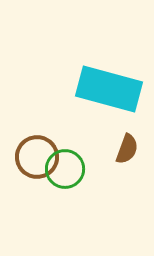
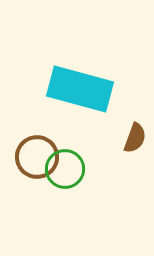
cyan rectangle: moved 29 px left
brown semicircle: moved 8 px right, 11 px up
